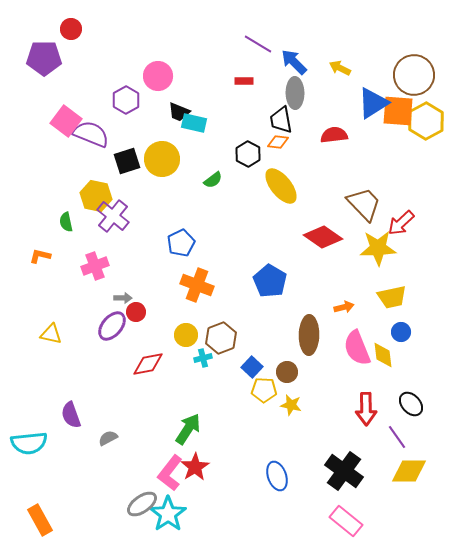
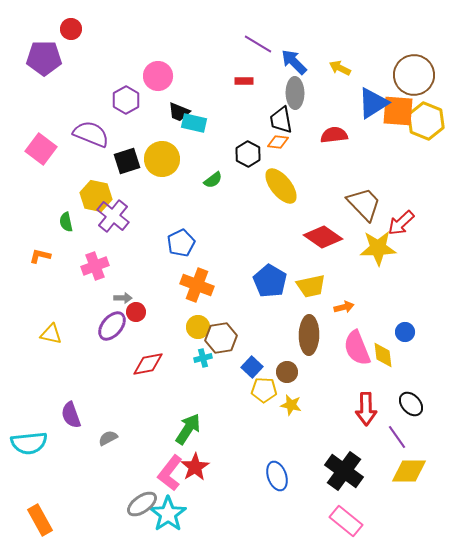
pink square at (66, 121): moved 25 px left, 28 px down
yellow hexagon at (426, 121): rotated 9 degrees counterclockwise
yellow trapezoid at (392, 297): moved 81 px left, 11 px up
blue circle at (401, 332): moved 4 px right
yellow circle at (186, 335): moved 12 px right, 8 px up
brown hexagon at (221, 338): rotated 12 degrees clockwise
